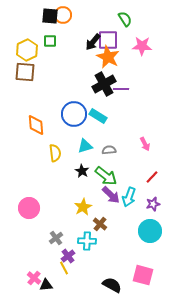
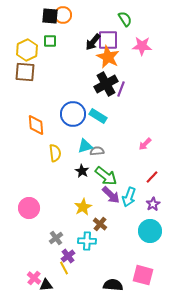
black cross: moved 2 px right
purple line: rotated 70 degrees counterclockwise
blue circle: moved 1 px left
pink arrow: rotated 72 degrees clockwise
gray semicircle: moved 12 px left, 1 px down
purple star: rotated 16 degrees counterclockwise
black semicircle: moved 1 px right; rotated 24 degrees counterclockwise
